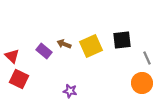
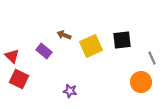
brown arrow: moved 9 px up
gray line: moved 5 px right
orange circle: moved 1 px left, 1 px up
